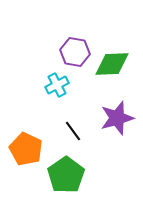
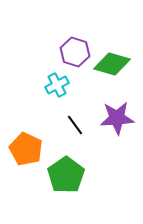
purple hexagon: rotated 8 degrees clockwise
green diamond: rotated 18 degrees clockwise
purple star: rotated 12 degrees clockwise
black line: moved 2 px right, 6 px up
